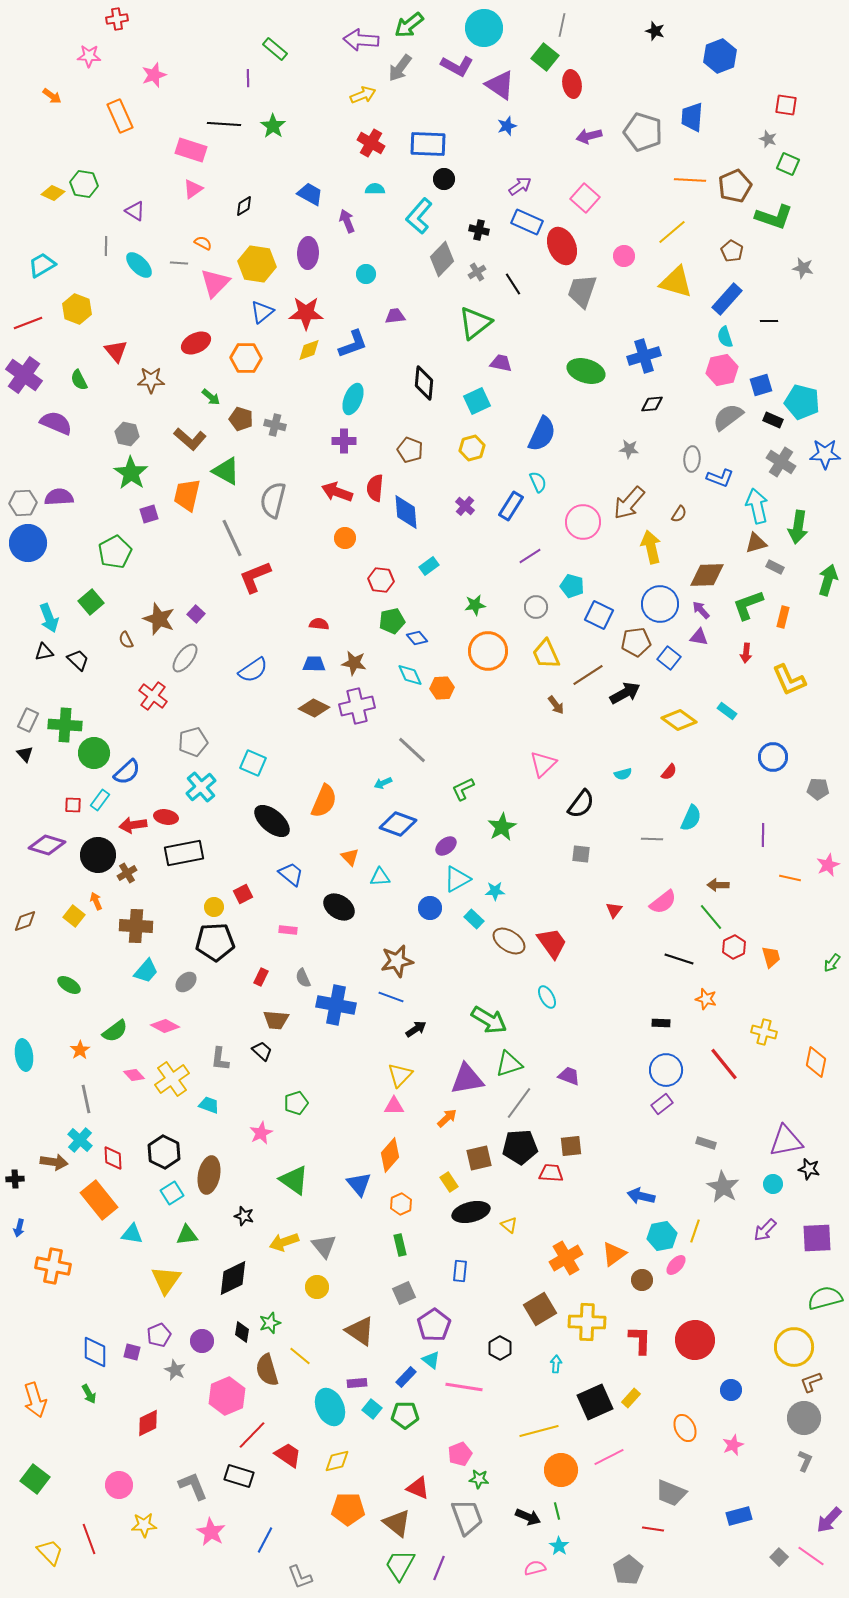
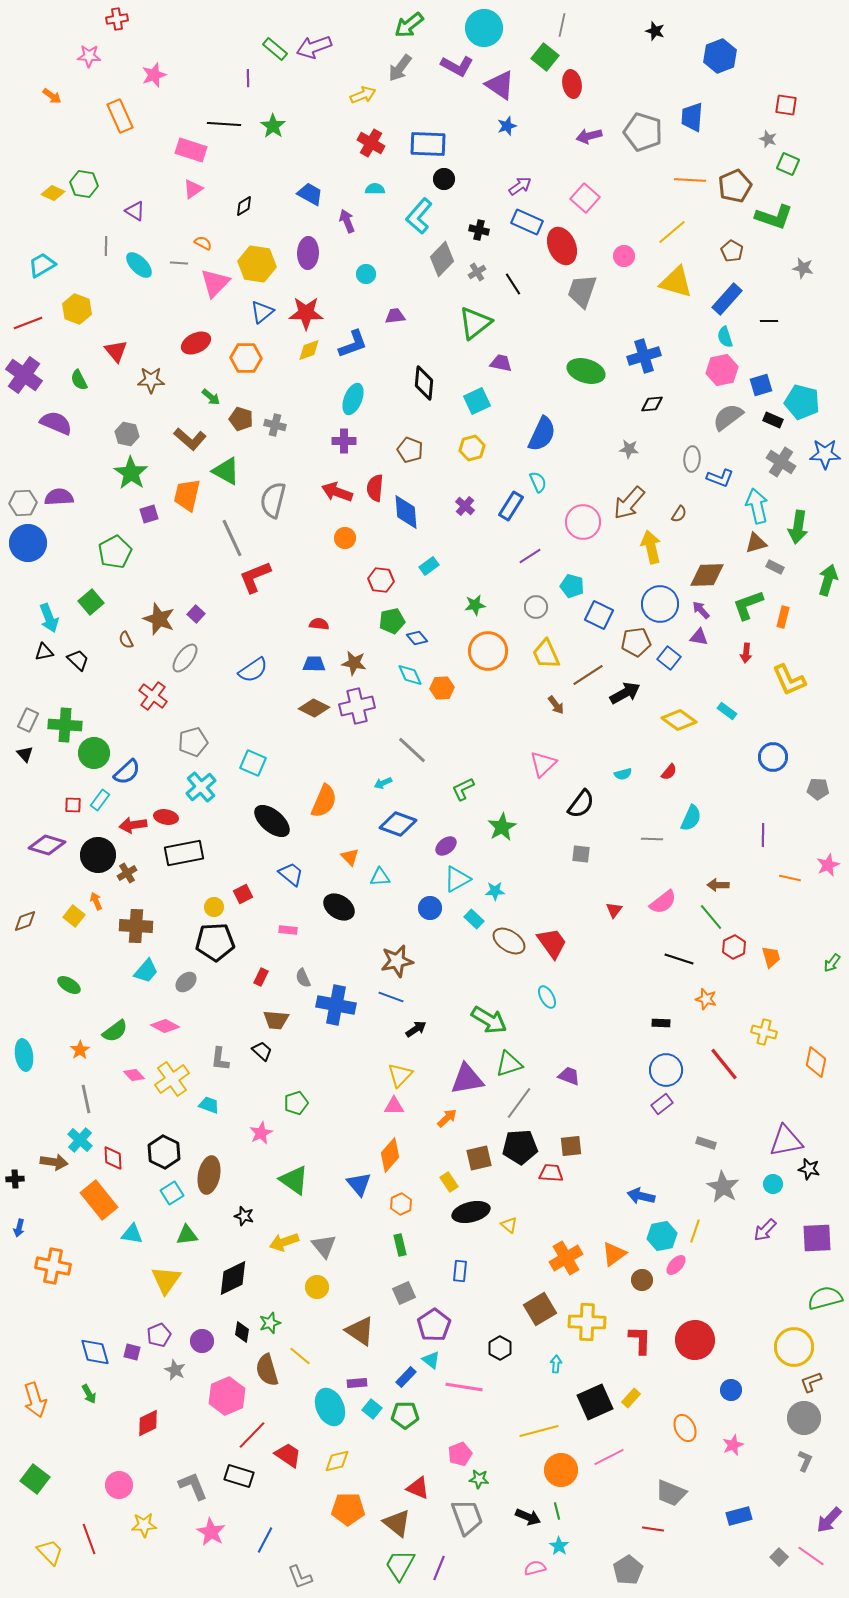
purple arrow at (361, 40): moved 47 px left, 7 px down; rotated 24 degrees counterclockwise
blue diamond at (95, 1352): rotated 16 degrees counterclockwise
